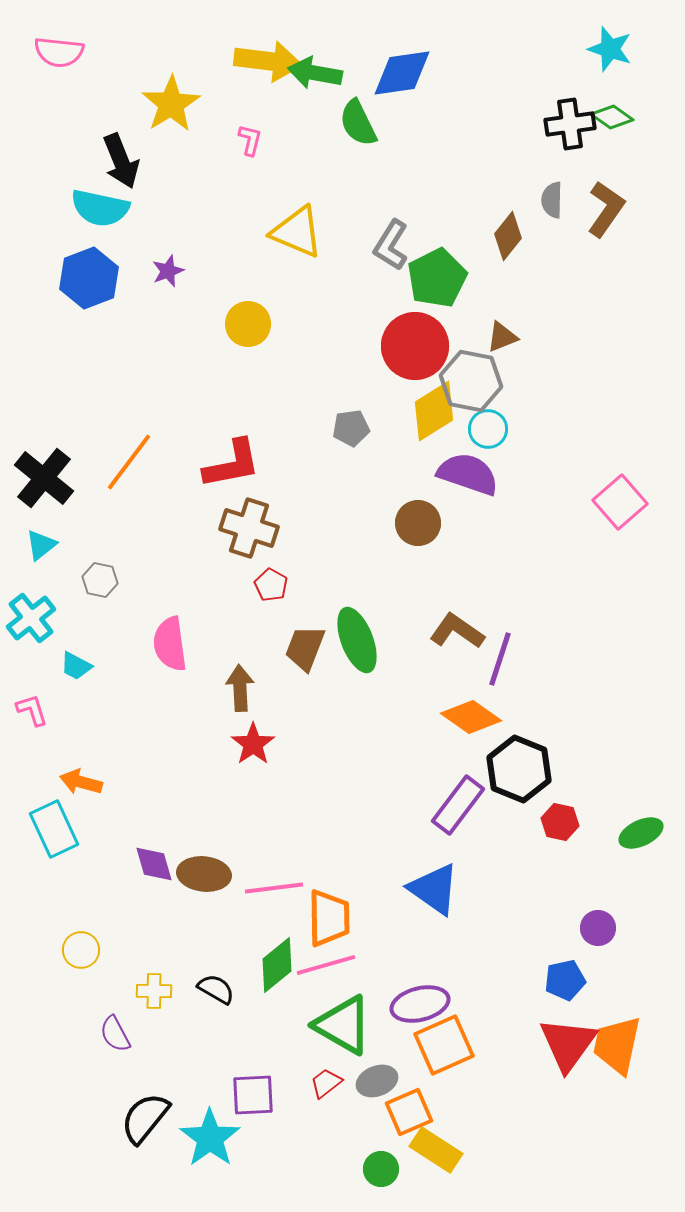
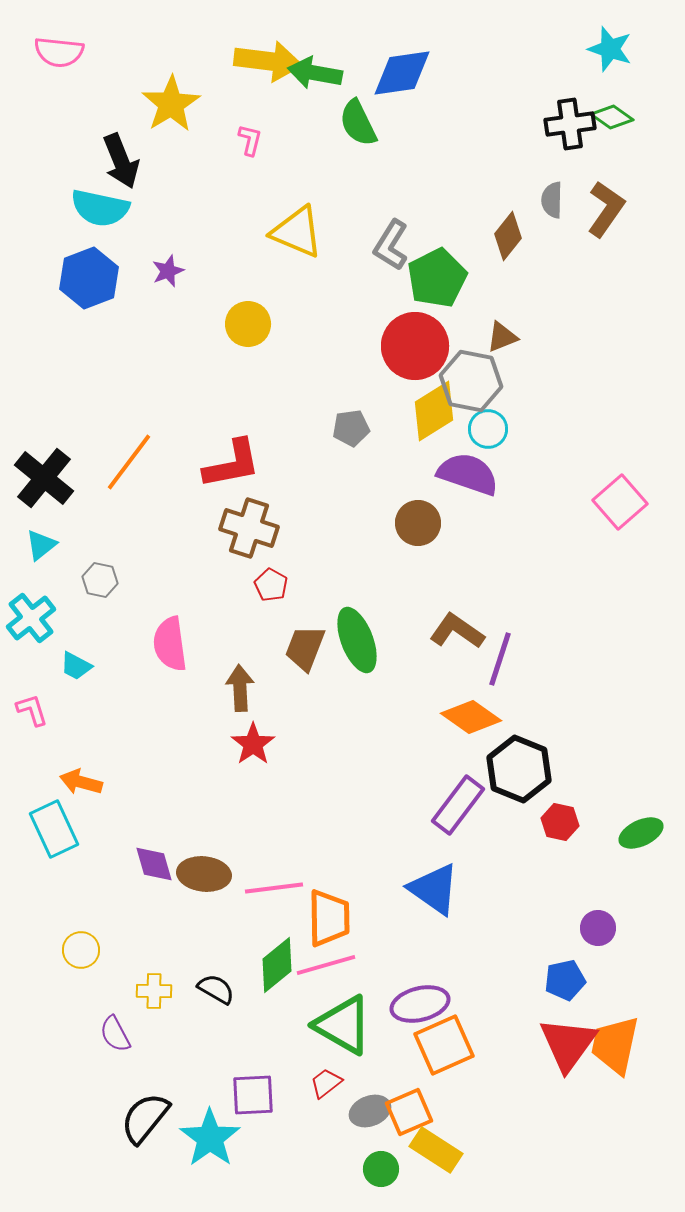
orange trapezoid at (617, 1045): moved 2 px left
gray ellipse at (377, 1081): moved 7 px left, 30 px down
